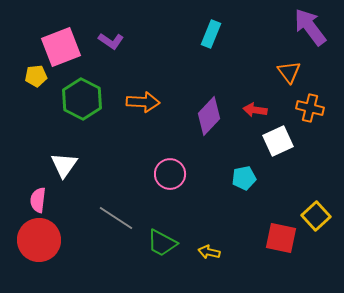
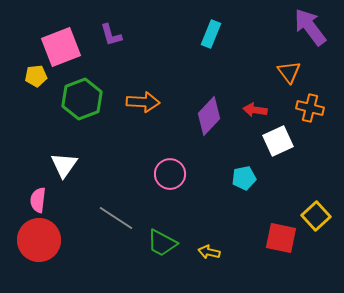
purple L-shape: moved 6 px up; rotated 40 degrees clockwise
green hexagon: rotated 12 degrees clockwise
